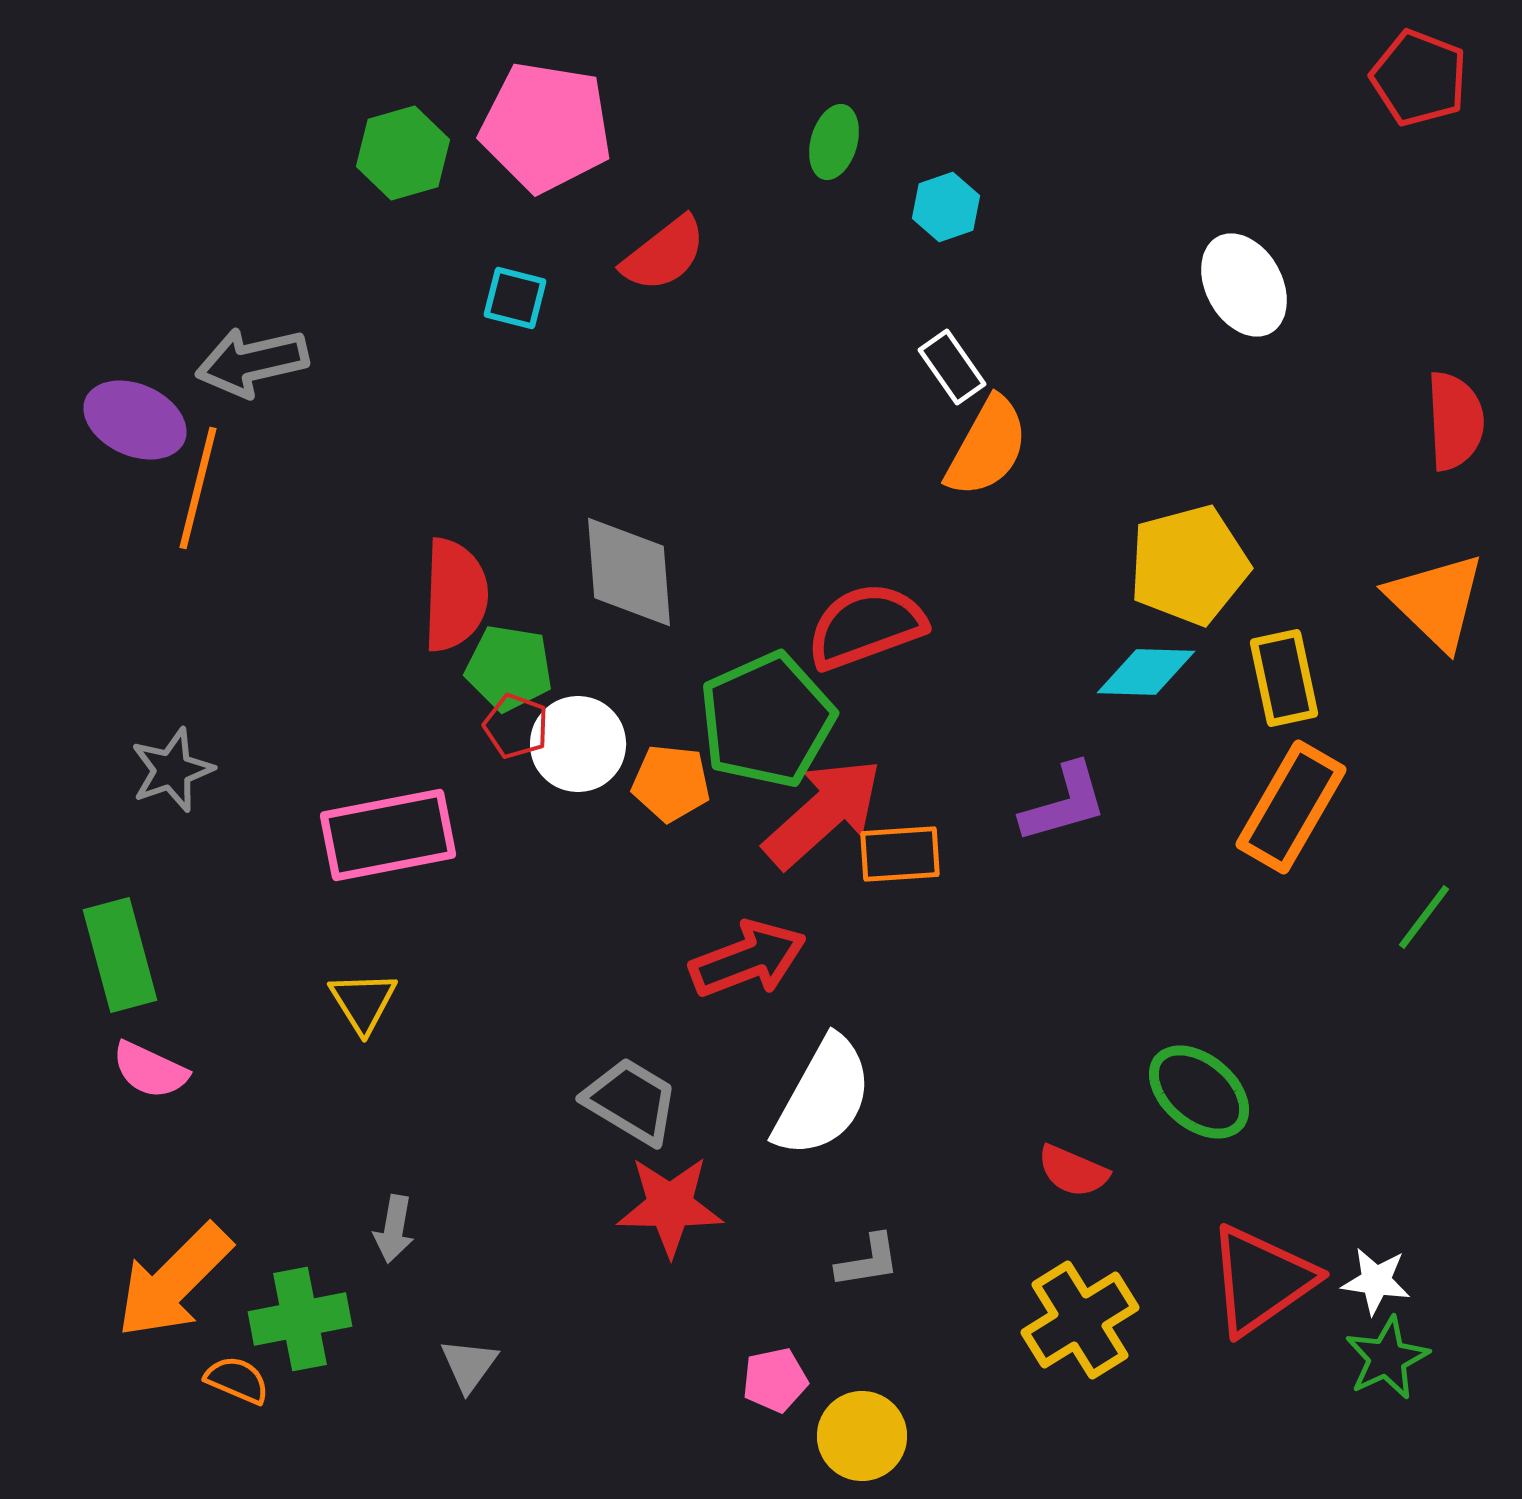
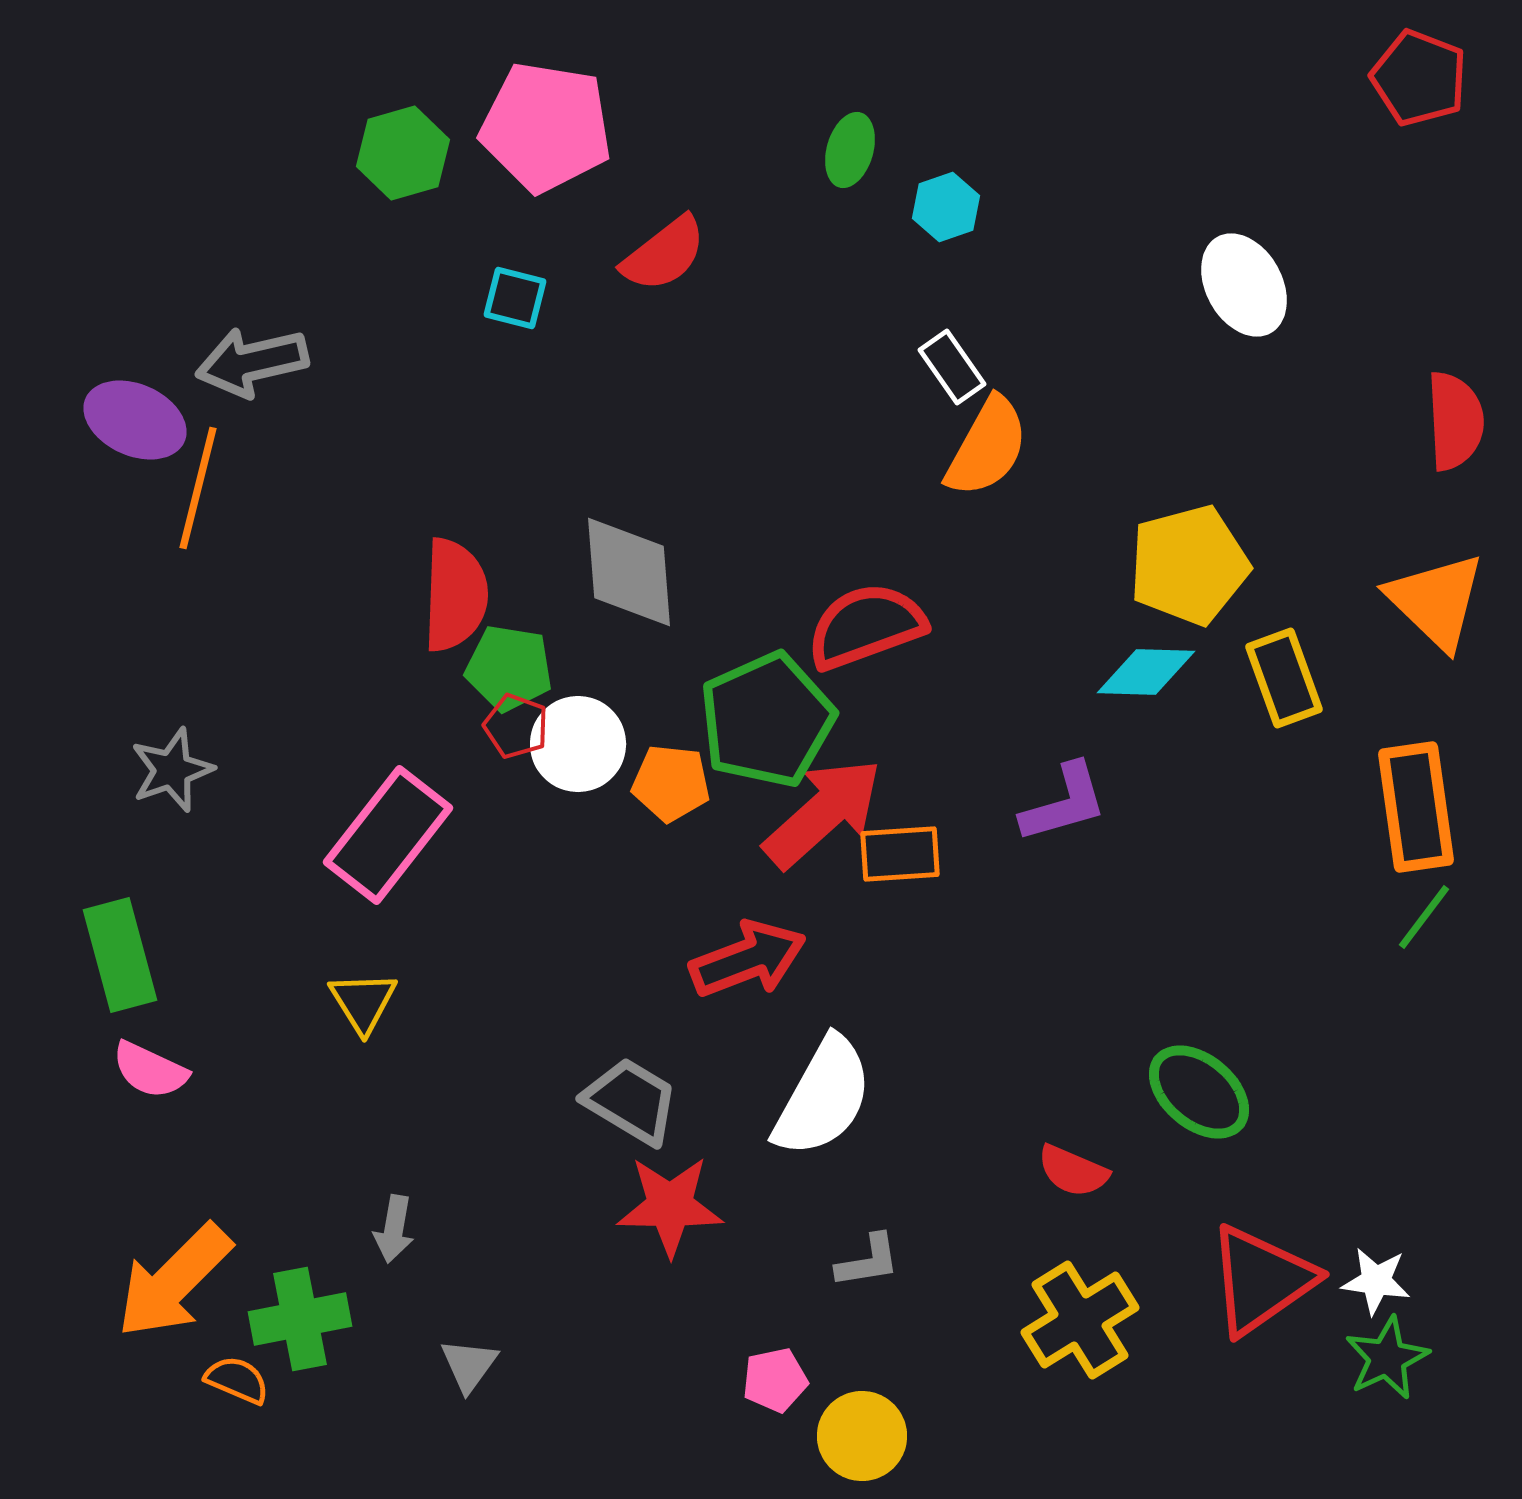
green ellipse at (834, 142): moved 16 px right, 8 px down
yellow rectangle at (1284, 678): rotated 8 degrees counterclockwise
orange rectangle at (1291, 807): moved 125 px right; rotated 38 degrees counterclockwise
pink rectangle at (388, 835): rotated 41 degrees counterclockwise
